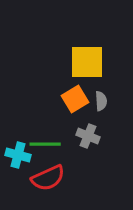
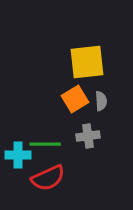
yellow square: rotated 6 degrees counterclockwise
gray cross: rotated 30 degrees counterclockwise
cyan cross: rotated 15 degrees counterclockwise
